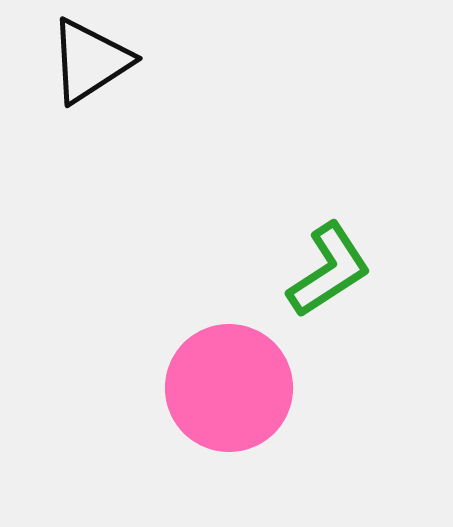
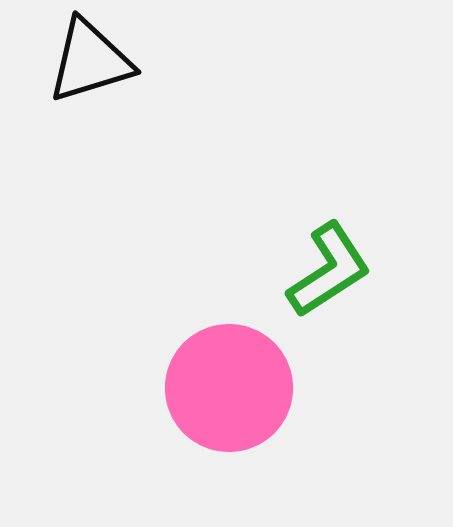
black triangle: rotated 16 degrees clockwise
